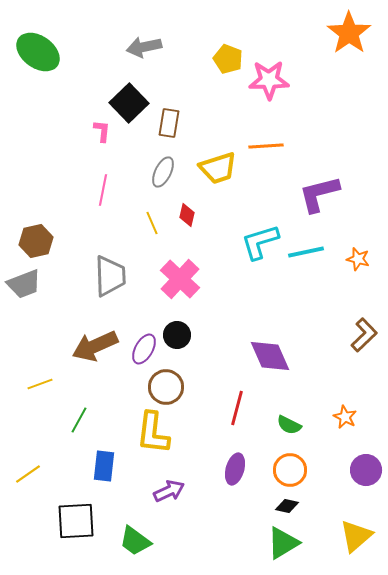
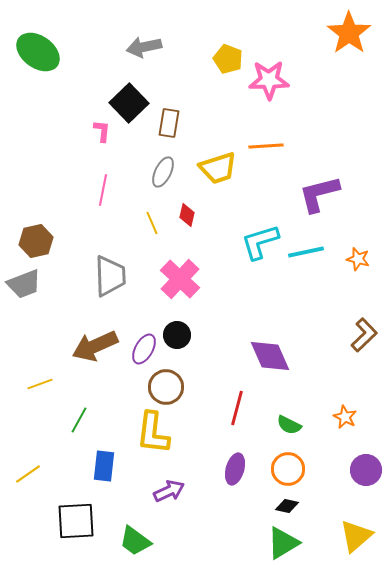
orange circle at (290, 470): moved 2 px left, 1 px up
